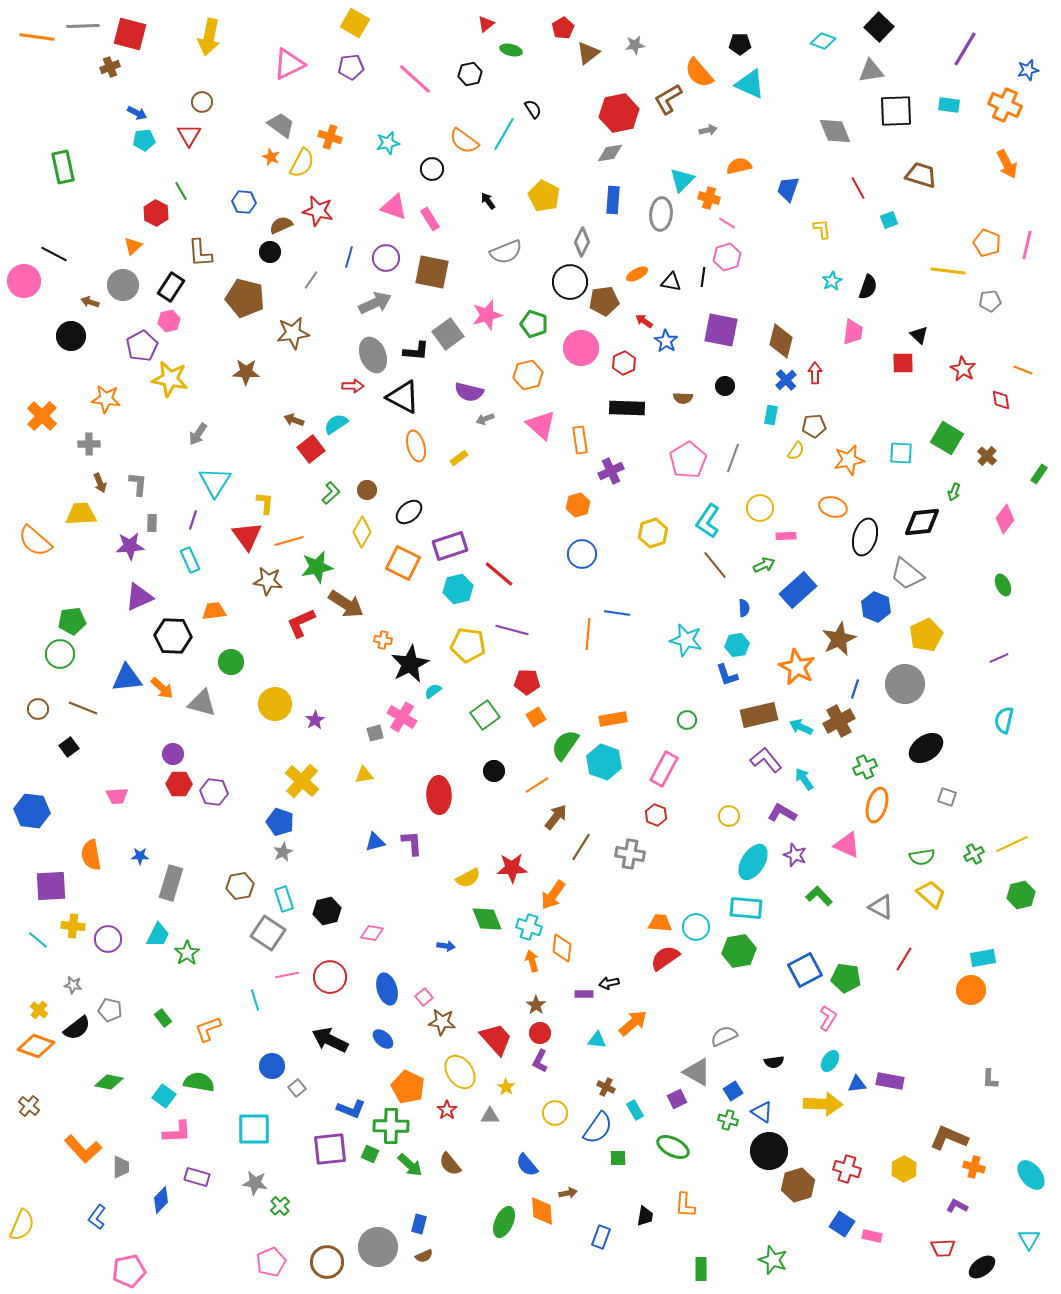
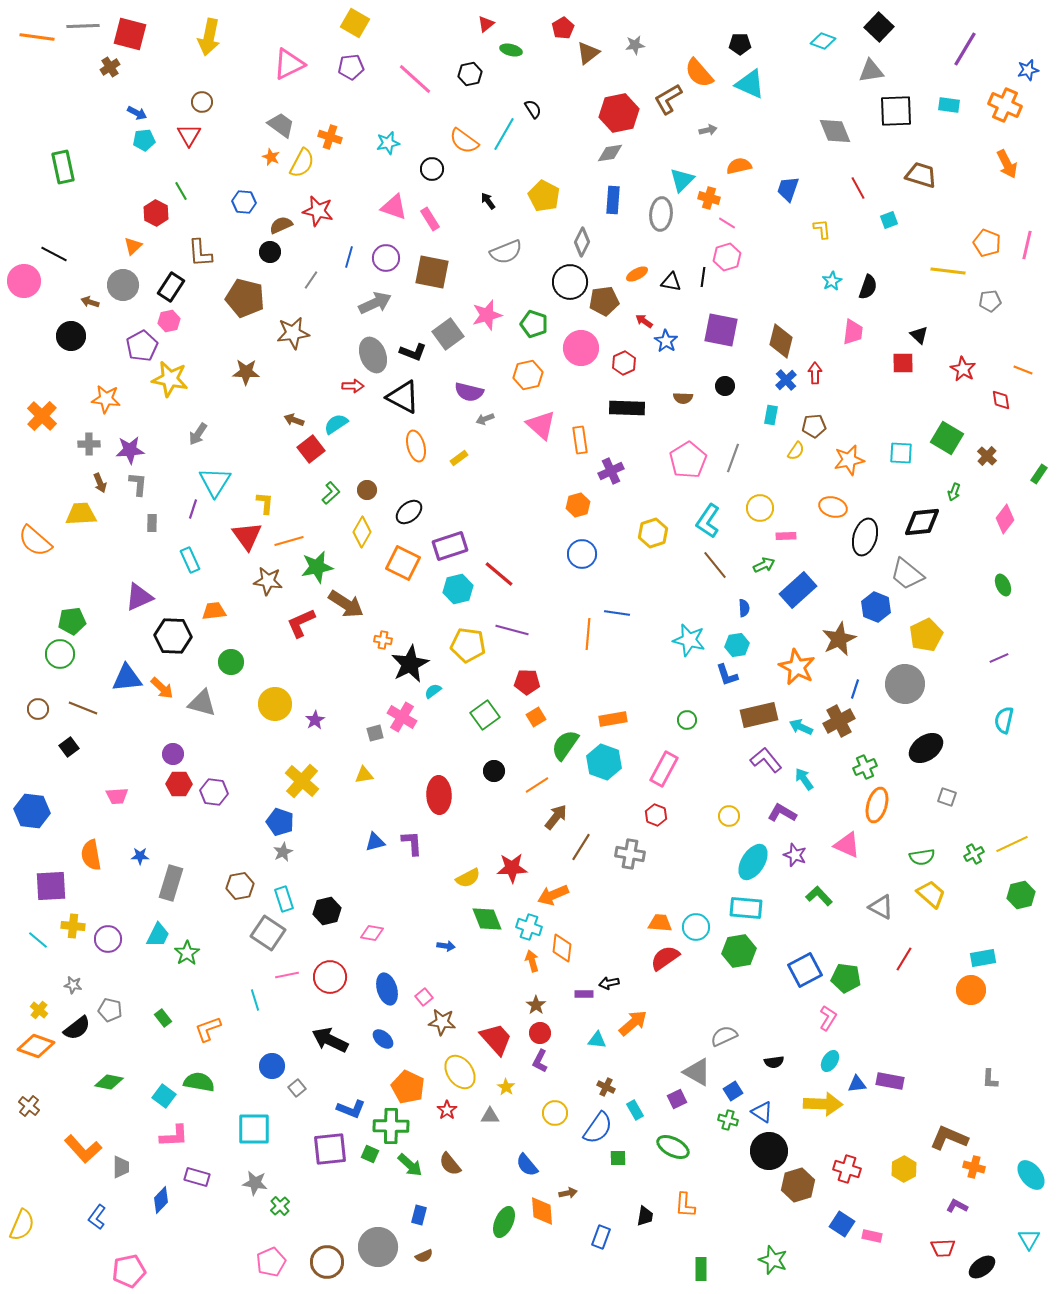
brown cross at (110, 67): rotated 12 degrees counterclockwise
black L-shape at (416, 351): moved 3 px left, 1 px down; rotated 16 degrees clockwise
purple line at (193, 520): moved 11 px up
purple star at (130, 546): moved 96 px up
cyan star at (686, 640): moved 3 px right
orange arrow at (553, 895): rotated 32 degrees clockwise
pink L-shape at (177, 1132): moved 3 px left, 4 px down
blue rectangle at (419, 1224): moved 9 px up
